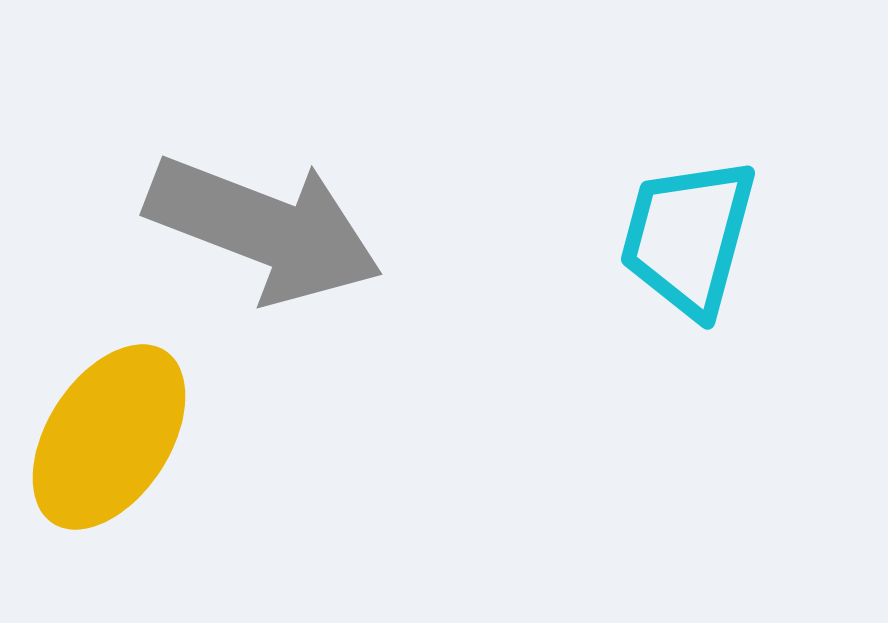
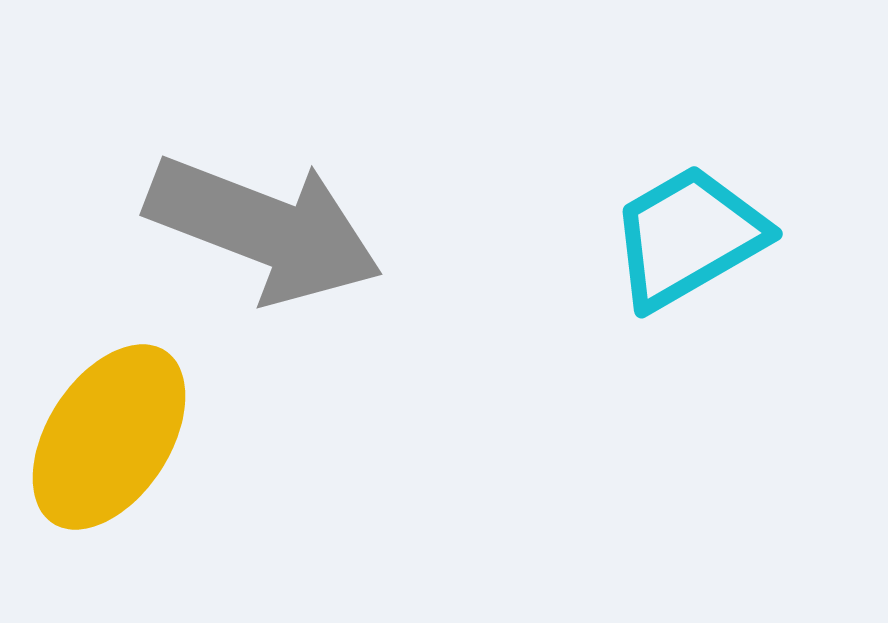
cyan trapezoid: rotated 45 degrees clockwise
